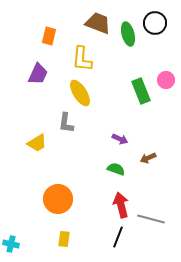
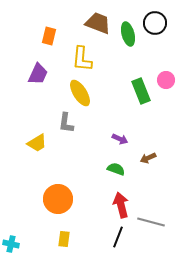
gray line: moved 3 px down
